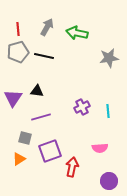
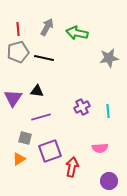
black line: moved 2 px down
